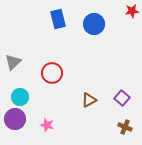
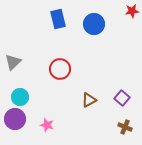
red circle: moved 8 px right, 4 px up
